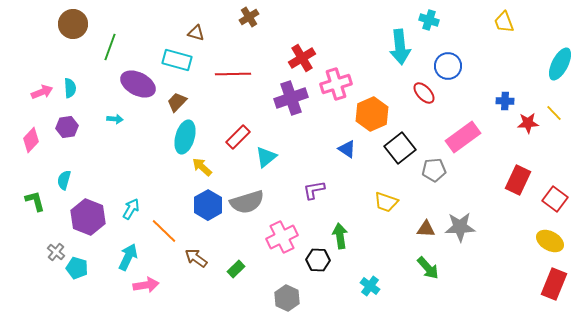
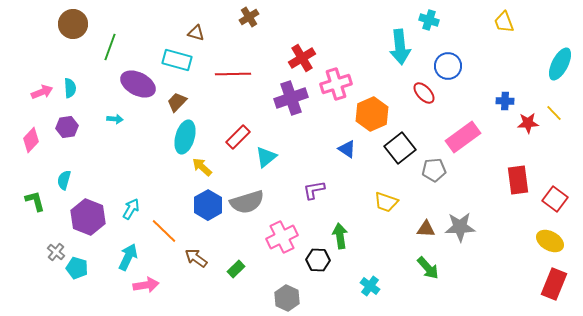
red rectangle at (518, 180): rotated 32 degrees counterclockwise
